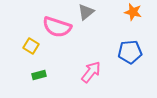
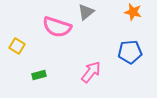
yellow square: moved 14 px left
